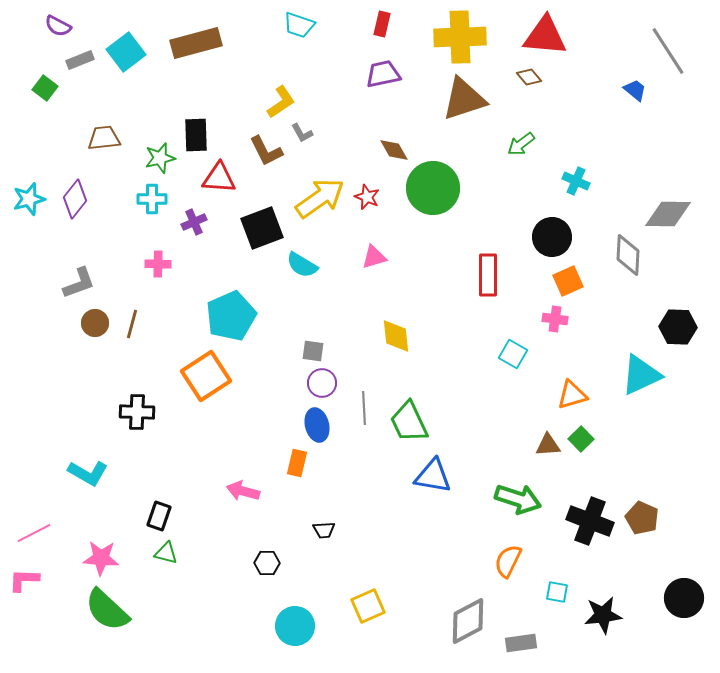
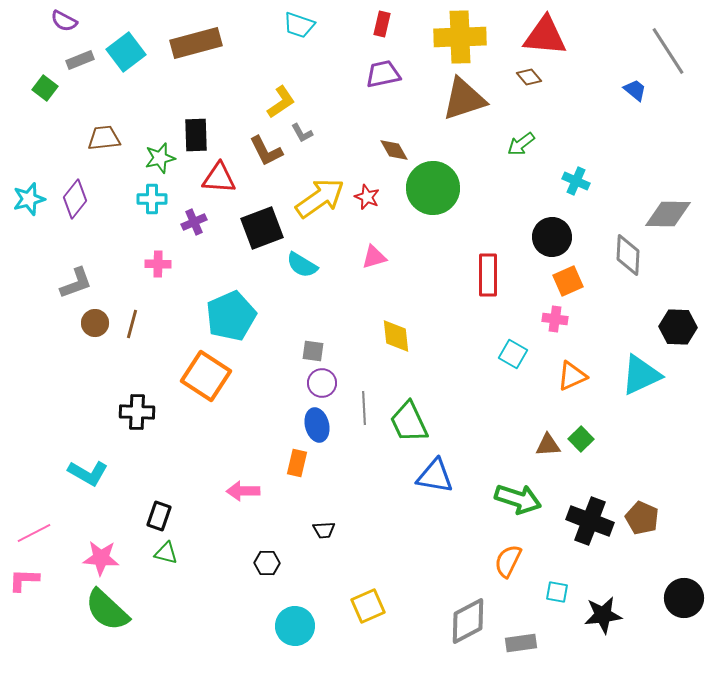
purple semicircle at (58, 26): moved 6 px right, 5 px up
gray L-shape at (79, 283): moved 3 px left
orange square at (206, 376): rotated 24 degrees counterclockwise
orange triangle at (572, 395): moved 19 px up; rotated 8 degrees counterclockwise
blue triangle at (433, 476): moved 2 px right
pink arrow at (243, 491): rotated 16 degrees counterclockwise
